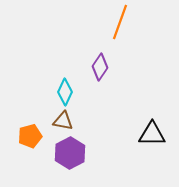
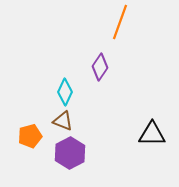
brown triangle: rotated 10 degrees clockwise
